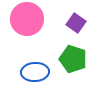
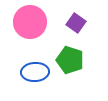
pink circle: moved 3 px right, 3 px down
green pentagon: moved 3 px left, 1 px down
